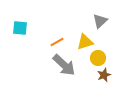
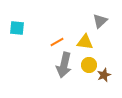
cyan square: moved 3 px left
yellow triangle: rotated 24 degrees clockwise
yellow circle: moved 9 px left, 7 px down
gray arrow: rotated 60 degrees clockwise
